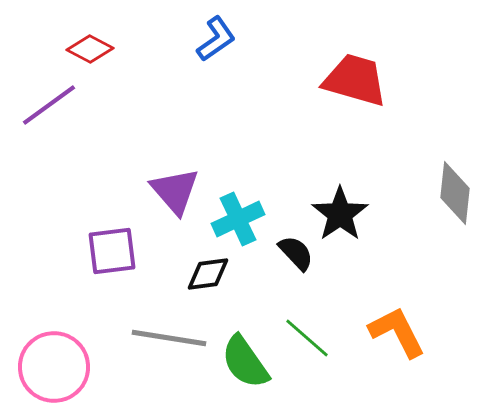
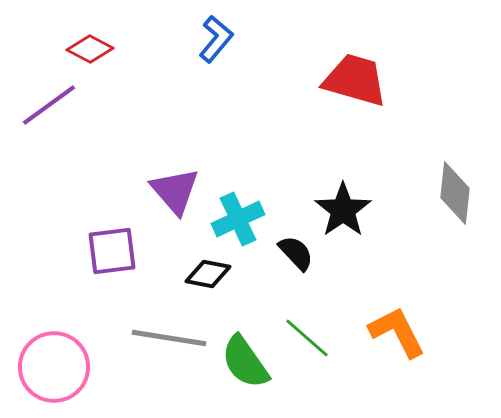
blue L-shape: rotated 15 degrees counterclockwise
black star: moved 3 px right, 4 px up
black diamond: rotated 18 degrees clockwise
